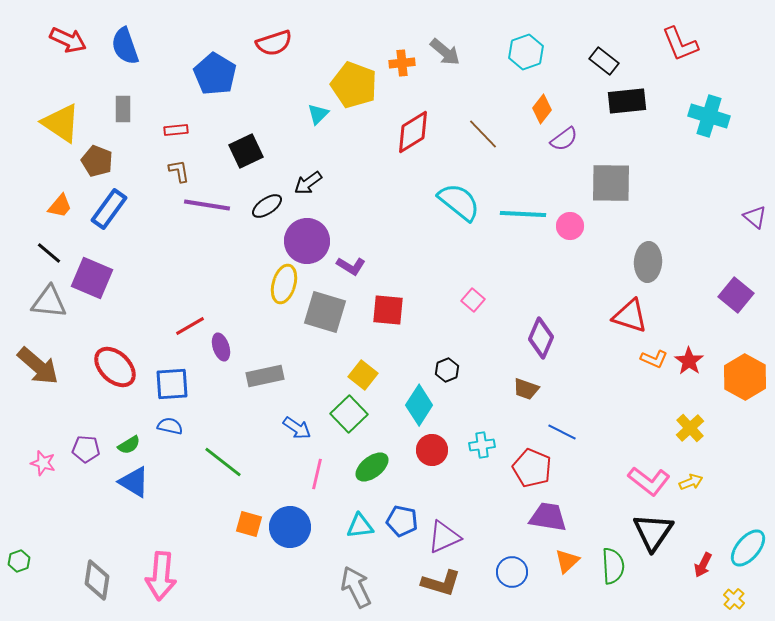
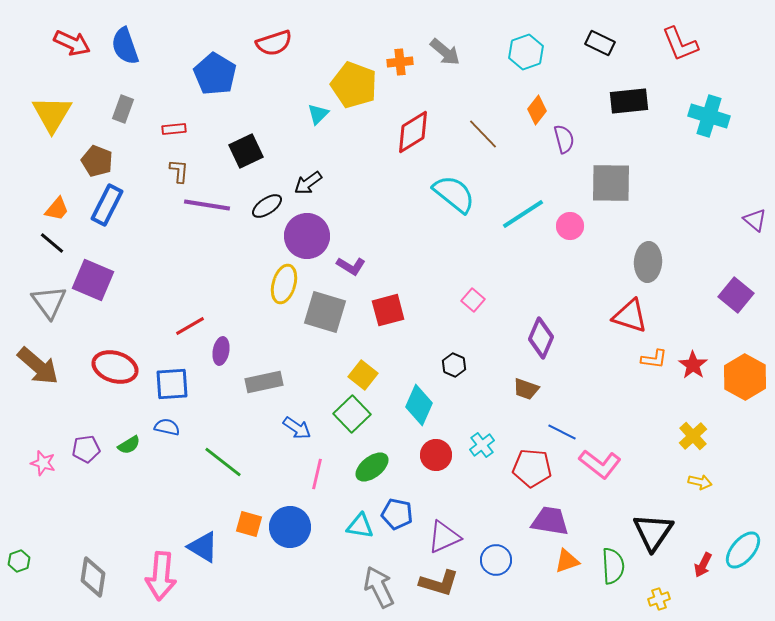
red arrow at (68, 40): moved 4 px right, 3 px down
black rectangle at (604, 61): moved 4 px left, 18 px up; rotated 12 degrees counterclockwise
orange cross at (402, 63): moved 2 px left, 1 px up
black rectangle at (627, 101): moved 2 px right
gray rectangle at (123, 109): rotated 20 degrees clockwise
orange diamond at (542, 109): moved 5 px left, 1 px down
yellow triangle at (61, 123): moved 9 px left, 9 px up; rotated 27 degrees clockwise
red rectangle at (176, 130): moved 2 px left, 1 px up
purple semicircle at (564, 139): rotated 68 degrees counterclockwise
brown L-shape at (179, 171): rotated 15 degrees clockwise
cyan semicircle at (459, 202): moved 5 px left, 8 px up
orange trapezoid at (60, 206): moved 3 px left, 3 px down
blue rectangle at (109, 209): moved 2 px left, 4 px up; rotated 9 degrees counterclockwise
cyan line at (523, 214): rotated 36 degrees counterclockwise
purple triangle at (755, 217): moved 3 px down
purple circle at (307, 241): moved 5 px up
black line at (49, 253): moved 3 px right, 10 px up
purple square at (92, 278): moved 1 px right, 2 px down
gray triangle at (49, 302): rotated 48 degrees clockwise
red square at (388, 310): rotated 20 degrees counterclockwise
purple ellipse at (221, 347): moved 4 px down; rotated 28 degrees clockwise
orange L-shape at (654, 359): rotated 16 degrees counterclockwise
red star at (689, 361): moved 4 px right, 4 px down
red ellipse at (115, 367): rotated 27 degrees counterclockwise
black hexagon at (447, 370): moved 7 px right, 5 px up; rotated 15 degrees counterclockwise
gray rectangle at (265, 376): moved 1 px left, 6 px down
cyan diamond at (419, 405): rotated 9 degrees counterclockwise
green square at (349, 414): moved 3 px right
blue semicircle at (170, 426): moved 3 px left, 1 px down
yellow cross at (690, 428): moved 3 px right, 8 px down
cyan cross at (482, 445): rotated 30 degrees counterclockwise
purple pentagon at (86, 449): rotated 12 degrees counterclockwise
red circle at (432, 450): moved 4 px right, 5 px down
red pentagon at (532, 468): rotated 18 degrees counterclockwise
pink L-shape at (649, 481): moved 49 px left, 17 px up
blue triangle at (134, 482): moved 69 px right, 65 px down
yellow arrow at (691, 482): moved 9 px right; rotated 35 degrees clockwise
purple trapezoid at (548, 517): moved 2 px right, 4 px down
blue pentagon at (402, 521): moved 5 px left, 7 px up
cyan triangle at (360, 526): rotated 16 degrees clockwise
cyan ellipse at (748, 548): moved 5 px left, 2 px down
orange triangle at (567, 561): rotated 24 degrees clockwise
blue circle at (512, 572): moved 16 px left, 12 px up
gray diamond at (97, 580): moved 4 px left, 3 px up
brown L-shape at (441, 583): moved 2 px left
gray arrow at (356, 587): moved 23 px right
yellow cross at (734, 599): moved 75 px left; rotated 30 degrees clockwise
